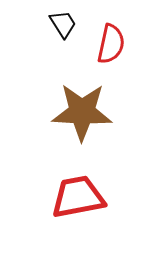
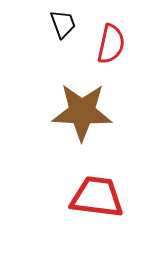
black trapezoid: rotated 12 degrees clockwise
red trapezoid: moved 19 px right; rotated 18 degrees clockwise
